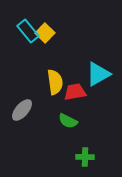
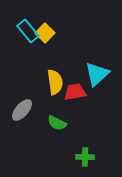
cyan triangle: moved 1 px left; rotated 12 degrees counterclockwise
green semicircle: moved 11 px left, 2 px down
